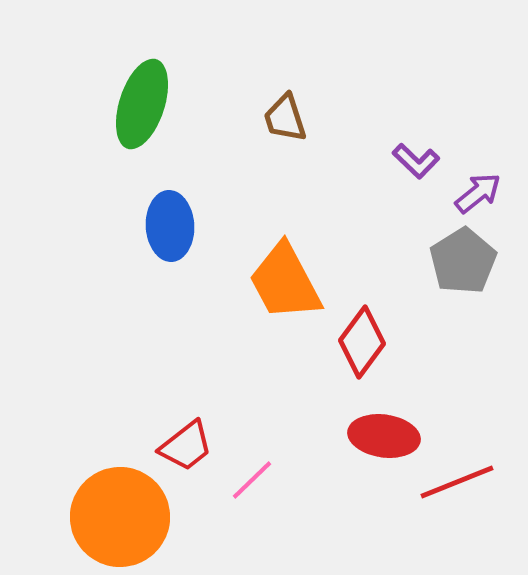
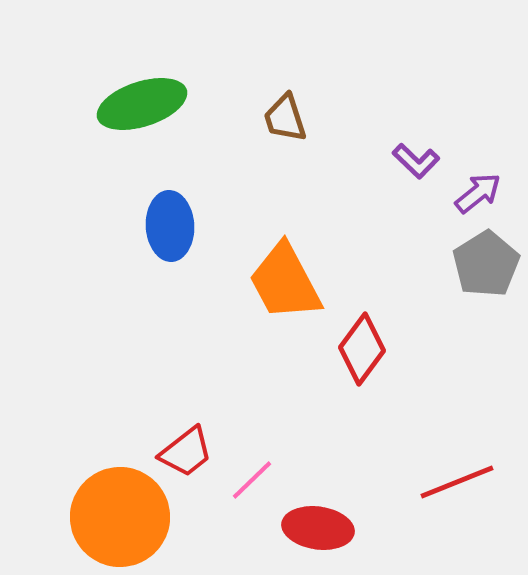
green ellipse: rotated 54 degrees clockwise
gray pentagon: moved 23 px right, 3 px down
red diamond: moved 7 px down
red ellipse: moved 66 px left, 92 px down
red trapezoid: moved 6 px down
